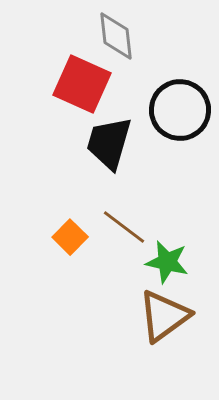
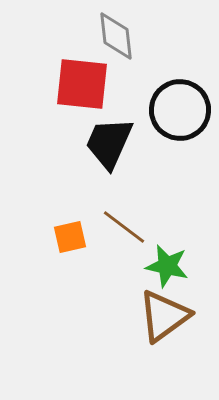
red square: rotated 18 degrees counterclockwise
black trapezoid: rotated 8 degrees clockwise
orange square: rotated 32 degrees clockwise
green star: moved 4 px down
